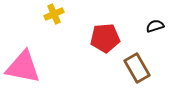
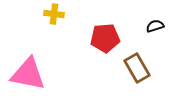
yellow cross: rotated 30 degrees clockwise
pink triangle: moved 5 px right, 7 px down
